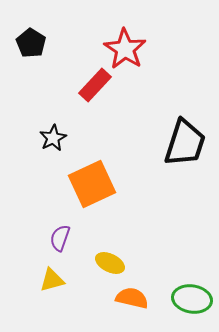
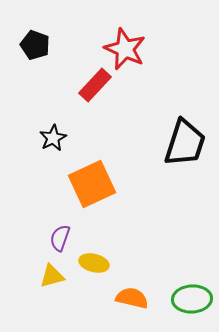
black pentagon: moved 4 px right, 2 px down; rotated 12 degrees counterclockwise
red star: rotated 9 degrees counterclockwise
yellow ellipse: moved 16 px left; rotated 12 degrees counterclockwise
yellow triangle: moved 4 px up
green ellipse: rotated 12 degrees counterclockwise
